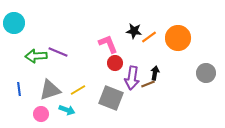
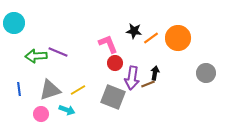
orange line: moved 2 px right, 1 px down
gray square: moved 2 px right, 1 px up
